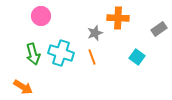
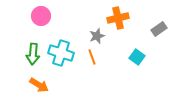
orange cross: rotated 15 degrees counterclockwise
gray star: moved 2 px right, 3 px down
green arrow: rotated 20 degrees clockwise
orange arrow: moved 16 px right, 2 px up
